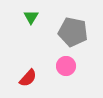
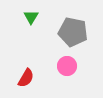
pink circle: moved 1 px right
red semicircle: moved 2 px left; rotated 12 degrees counterclockwise
